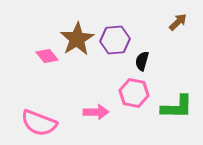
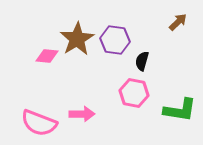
purple hexagon: rotated 12 degrees clockwise
pink diamond: rotated 45 degrees counterclockwise
green L-shape: moved 3 px right, 3 px down; rotated 8 degrees clockwise
pink arrow: moved 14 px left, 2 px down
